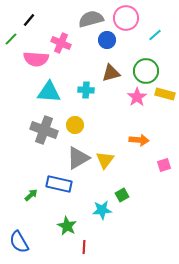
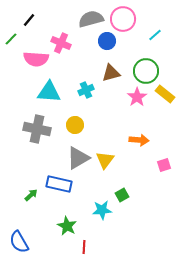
pink circle: moved 3 px left, 1 px down
blue circle: moved 1 px down
cyan cross: rotated 28 degrees counterclockwise
yellow rectangle: rotated 24 degrees clockwise
gray cross: moved 7 px left, 1 px up; rotated 8 degrees counterclockwise
